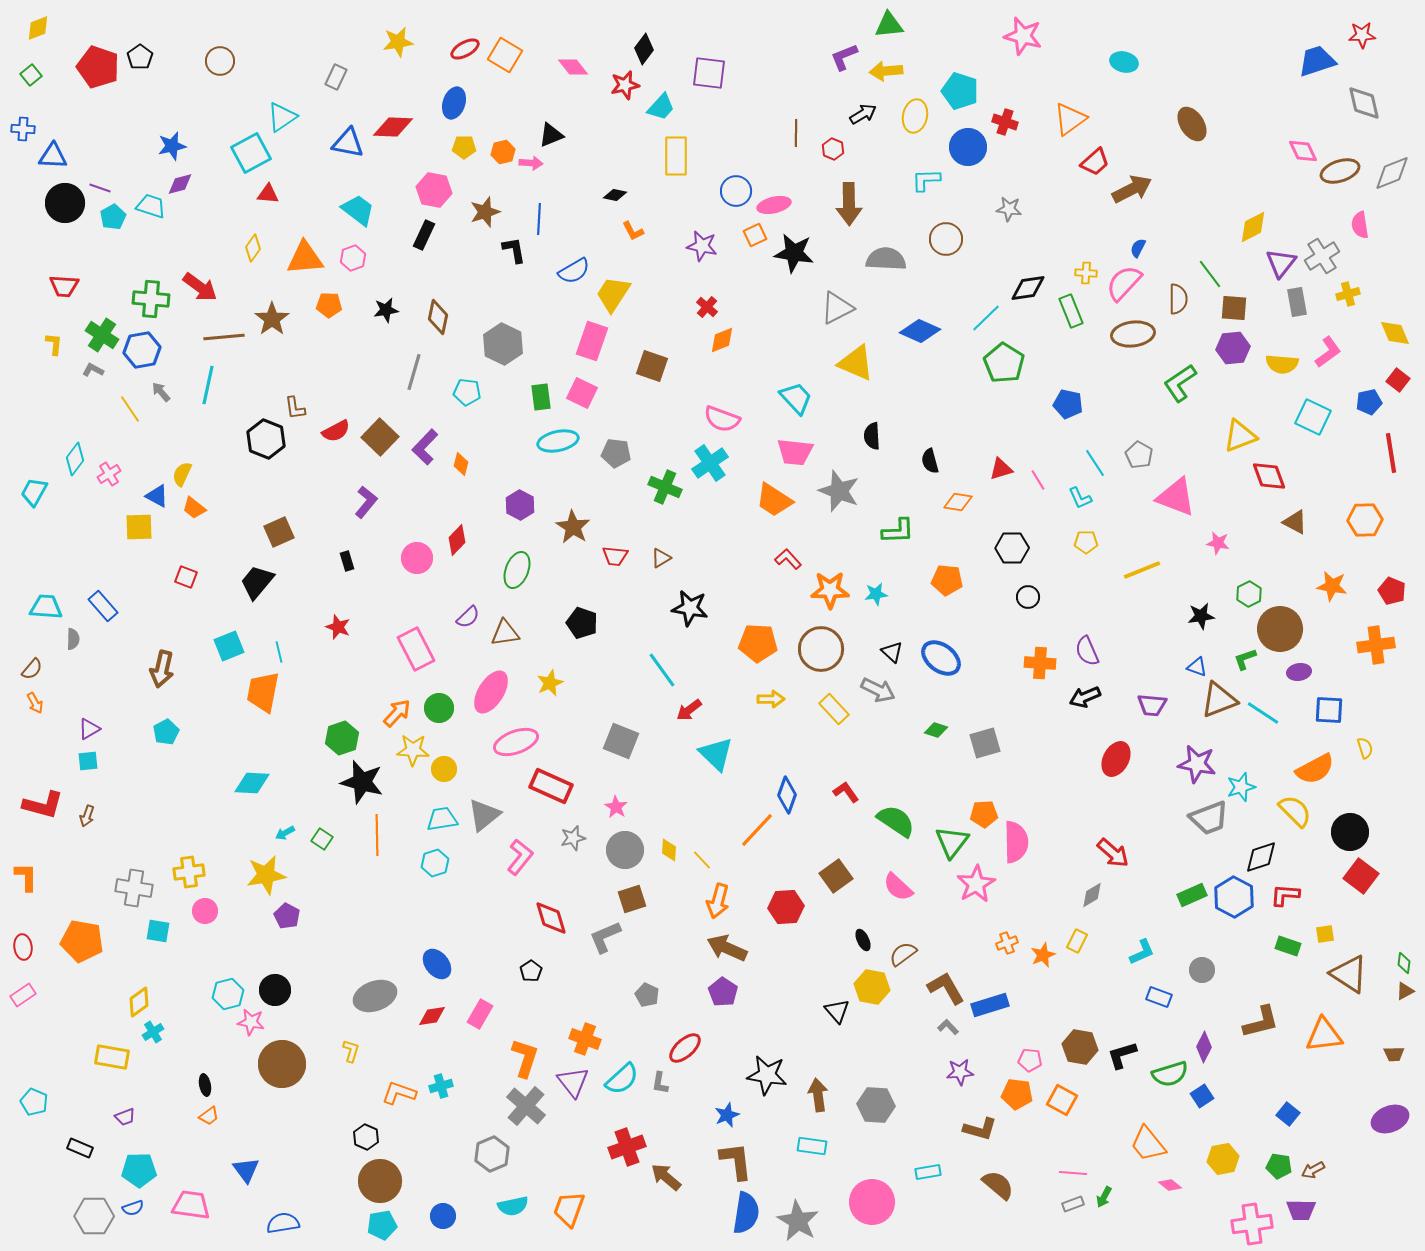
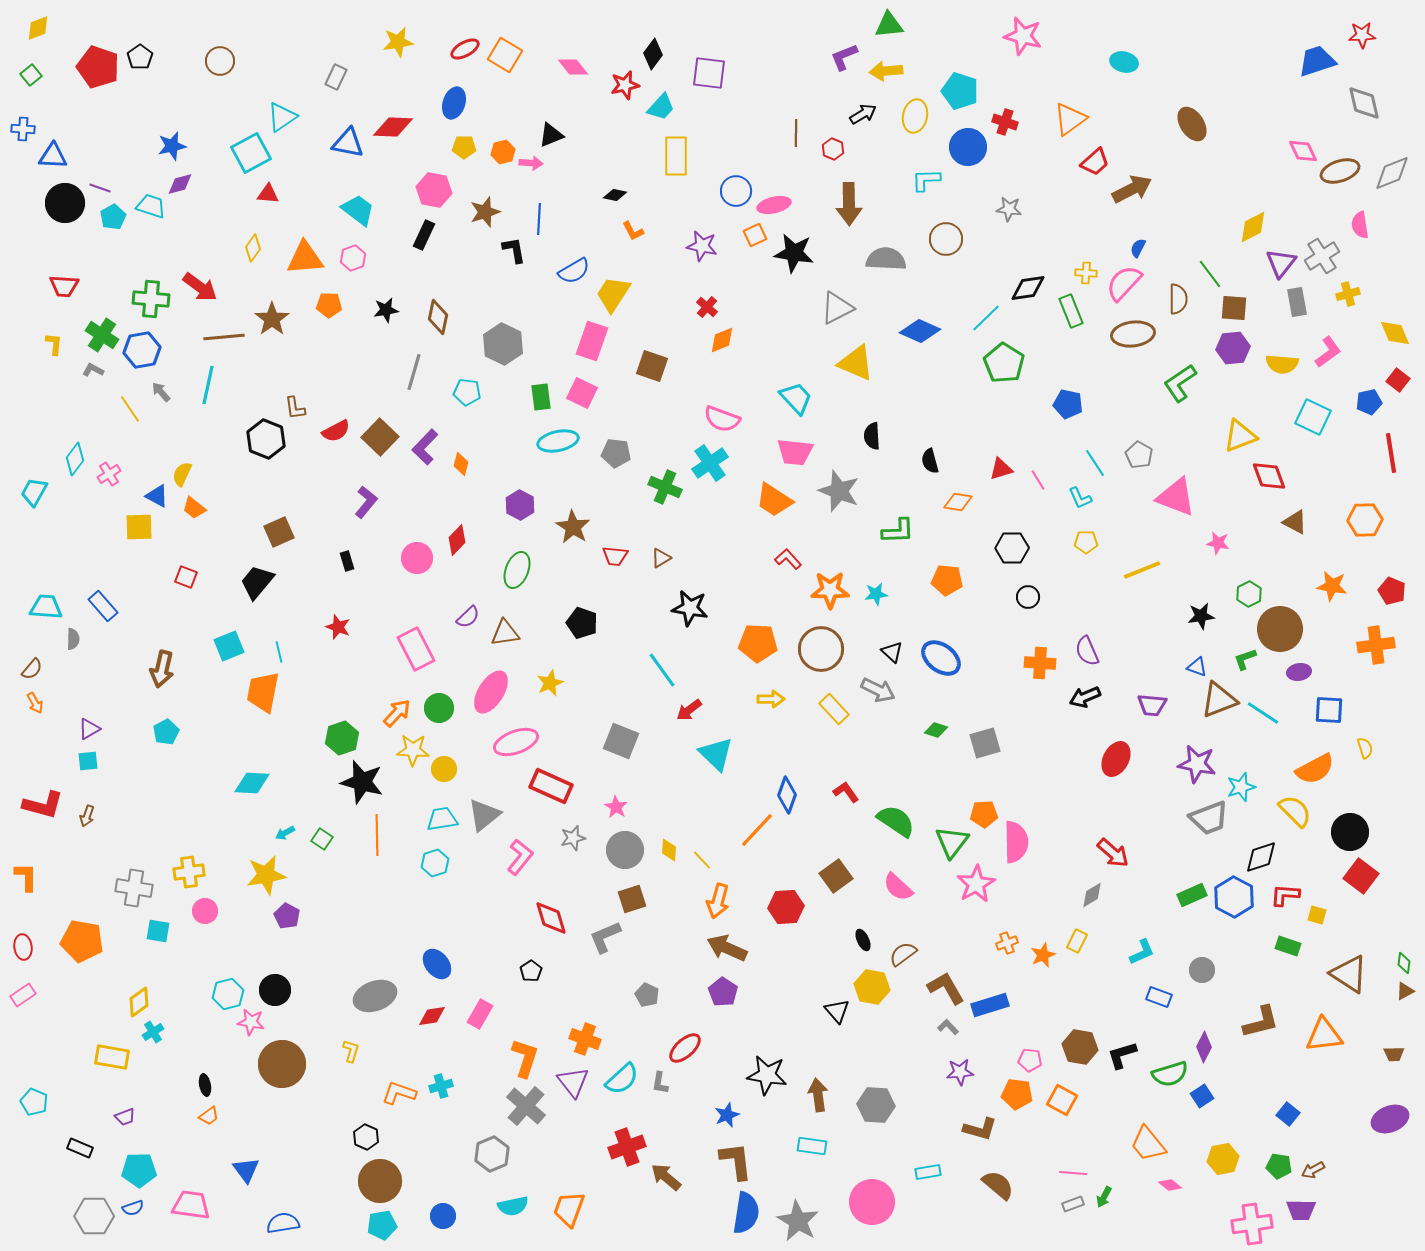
black diamond at (644, 49): moved 9 px right, 5 px down
yellow square at (1325, 934): moved 8 px left, 19 px up; rotated 24 degrees clockwise
